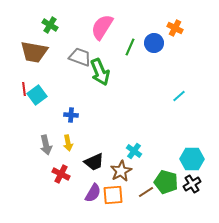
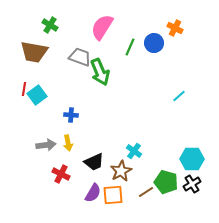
red line: rotated 16 degrees clockwise
gray arrow: rotated 84 degrees counterclockwise
